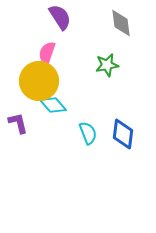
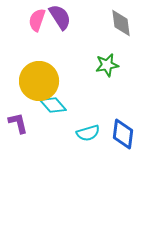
pink semicircle: moved 10 px left, 33 px up
cyan semicircle: rotated 95 degrees clockwise
